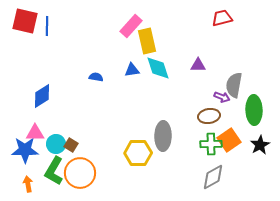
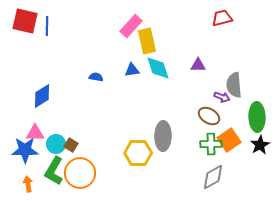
gray semicircle: rotated 15 degrees counterclockwise
green ellipse: moved 3 px right, 7 px down
brown ellipse: rotated 40 degrees clockwise
